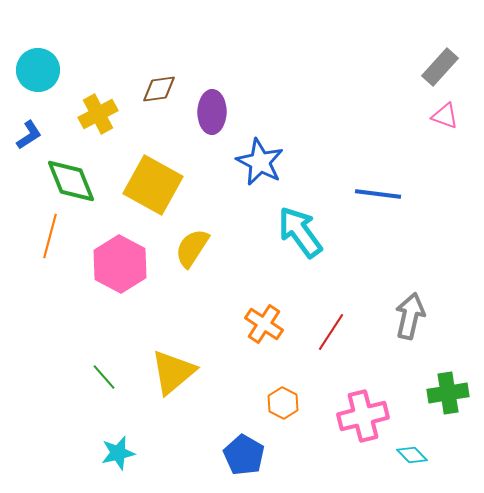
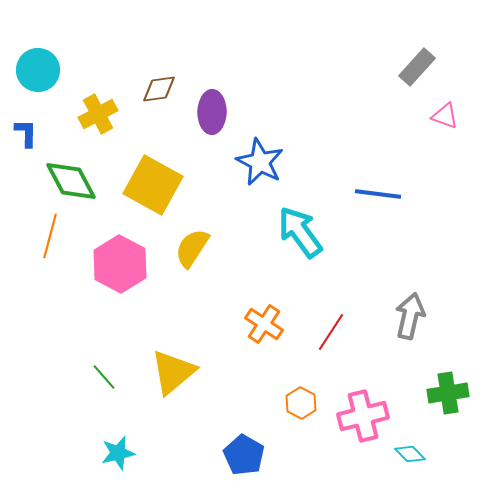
gray rectangle: moved 23 px left
blue L-shape: moved 3 px left, 2 px up; rotated 56 degrees counterclockwise
green diamond: rotated 6 degrees counterclockwise
orange hexagon: moved 18 px right
cyan diamond: moved 2 px left, 1 px up
